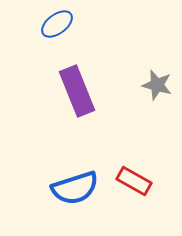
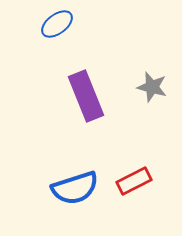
gray star: moved 5 px left, 2 px down
purple rectangle: moved 9 px right, 5 px down
red rectangle: rotated 56 degrees counterclockwise
